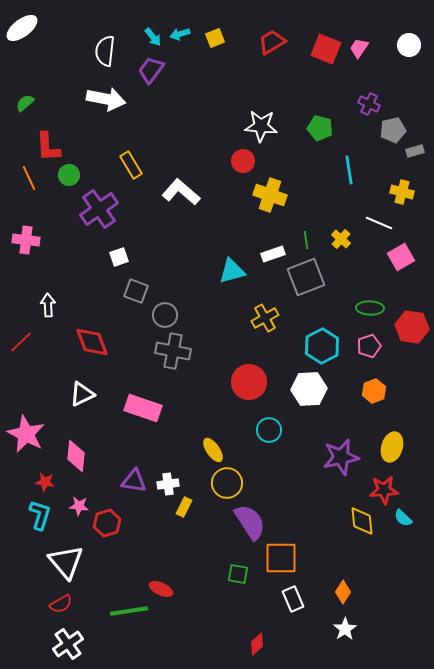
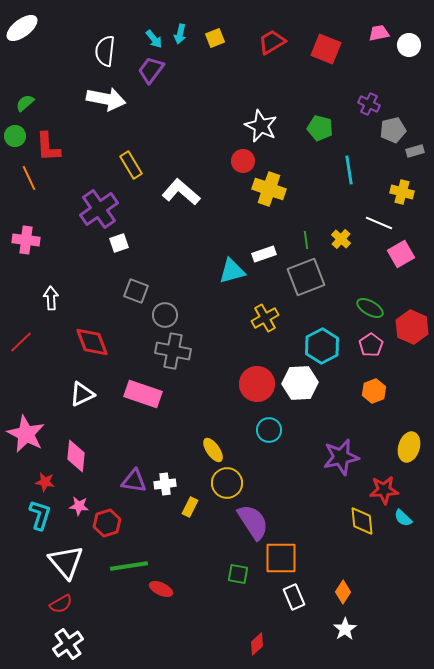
cyan arrow at (180, 34): rotated 60 degrees counterclockwise
cyan arrow at (153, 37): moved 1 px right, 2 px down
pink trapezoid at (359, 48): moved 20 px right, 15 px up; rotated 45 degrees clockwise
white star at (261, 126): rotated 20 degrees clockwise
green circle at (69, 175): moved 54 px left, 39 px up
yellow cross at (270, 195): moved 1 px left, 6 px up
white rectangle at (273, 254): moved 9 px left
white square at (119, 257): moved 14 px up
pink square at (401, 257): moved 3 px up
white arrow at (48, 305): moved 3 px right, 7 px up
green ellipse at (370, 308): rotated 28 degrees clockwise
red hexagon at (412, 327): rotated 16 degrees clockwise
pink pentagon at (369, 346): moved 2 px right, 1 px up; rotated 15 degrees counterclockwise
red circle at (249, 382): moved 8 px right, 2 px down
white hexagon at (309, 389): moved 9 px left, 6 px up
pink rectangle at (143, 408): moved 14 px up
yellow ellipse at (392, 447): moved 17 px right
white cross at (168, 484): moved 3 px left
yellow rectangle at (184, 507): moved 6 px right
purple semicircle at (250, 522): moved 3 px right
white rectangle at (293, 599): moved 1 px right, 2 px up
green line at (129, 611): moved 45 px up
